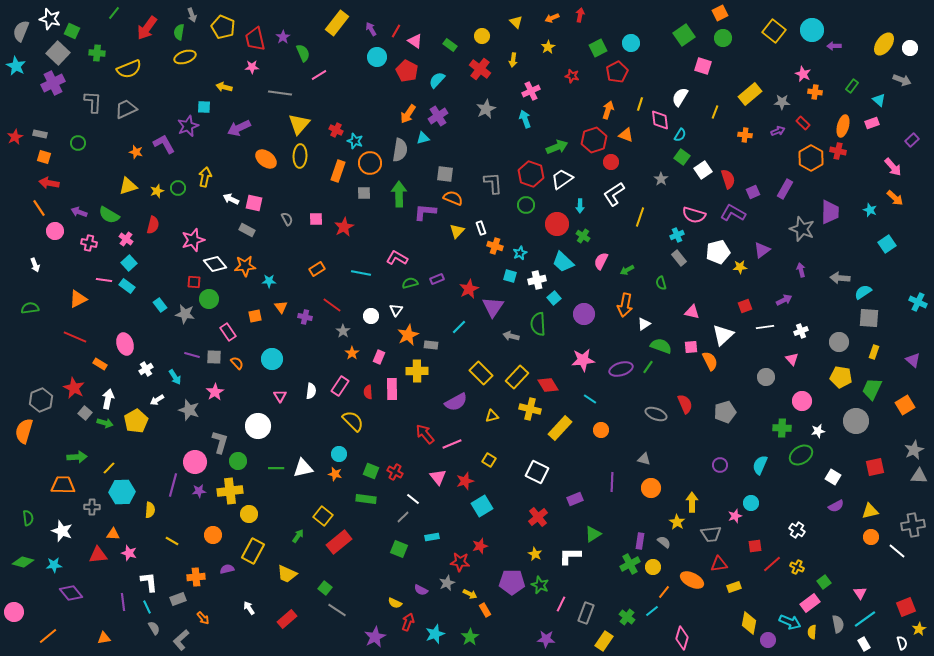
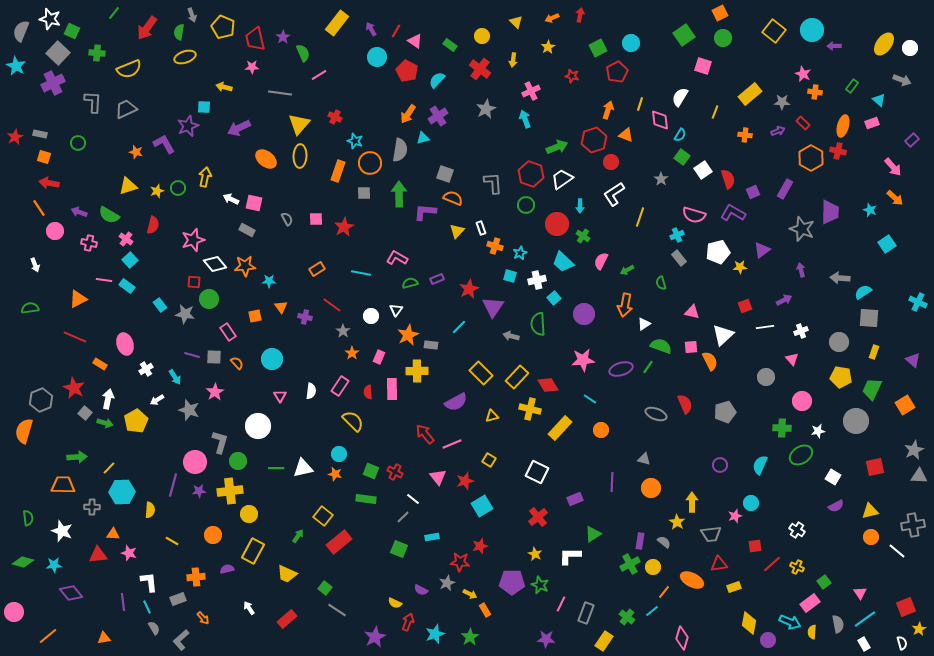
red cross at (336, 130): moved 1 px left, 13 px up
gray square at (445, 174): rotated 12 degrees clockwise
cyan square at (129, 263): moved 1 px right, 3 px up
